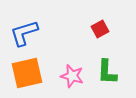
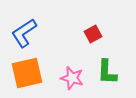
red square: moved 7 px left, 5 px down
blue L-shape: rotated 16 degrees counterclockwise
pink star: moved 2 px down
